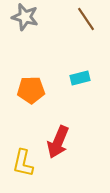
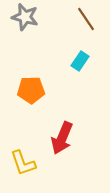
cyan rectangle: moved 17 px up; rotated 42 degrees counterclockwise
red arrow: moved 4 px right, 4 px up
yellow L-shape: rotated 32 degrees counterclockwise
